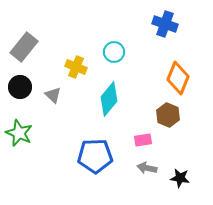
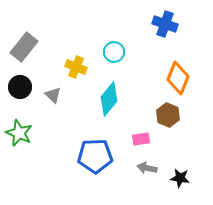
pink rectangle: moved 2 px left, 1 px up
